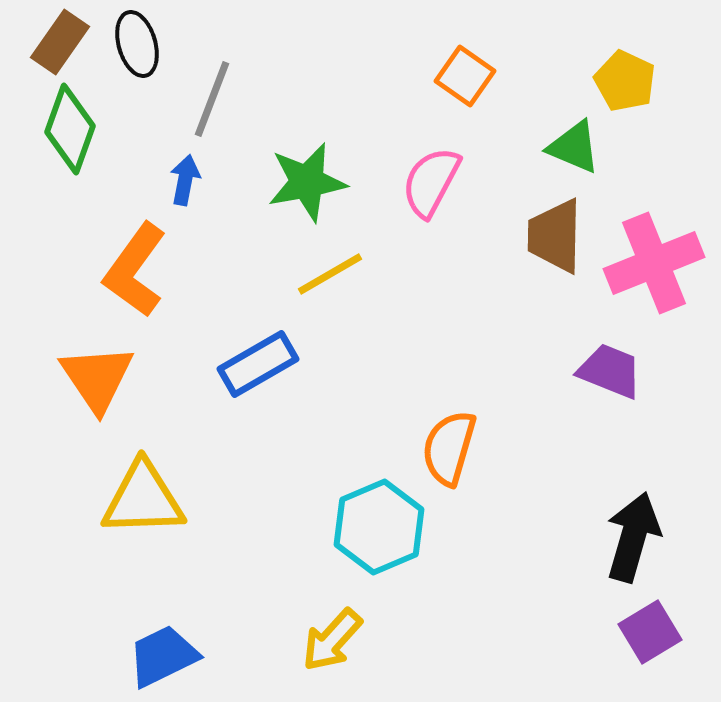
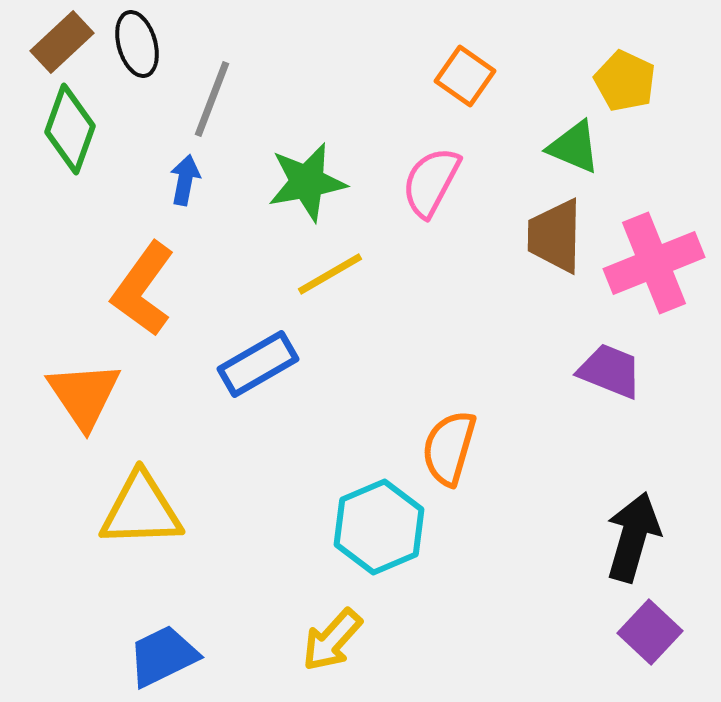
brown rectangle: moved 2 px right; rotated 12 degrees clockwise
orange L-shape: moved 8 px right, 19 px down
orange triangle: moved 13 px left, 17 px down
yellow triangle: moved 2 px left, 11 px down
purple square: rotated 16 degrees counterclockwise
